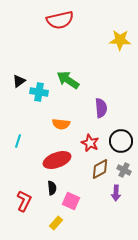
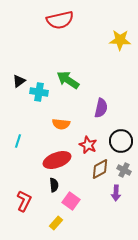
purple semicircle: rotated 18 degrees clockwise
red star: moved 2 px left, 2 px down
black semicircle: moved 2 px right, 3 px up
pink square: rotated 12 degrees clockwise
